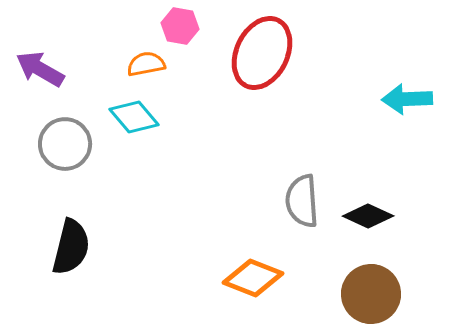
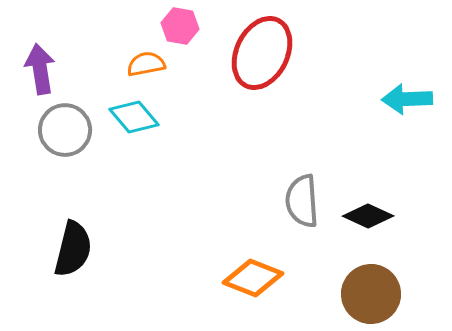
purple arrow: rotated 51 degrees clockwise
gray circle: moved 14 px up
black semicircle: moved 2 px right, 2 px down
